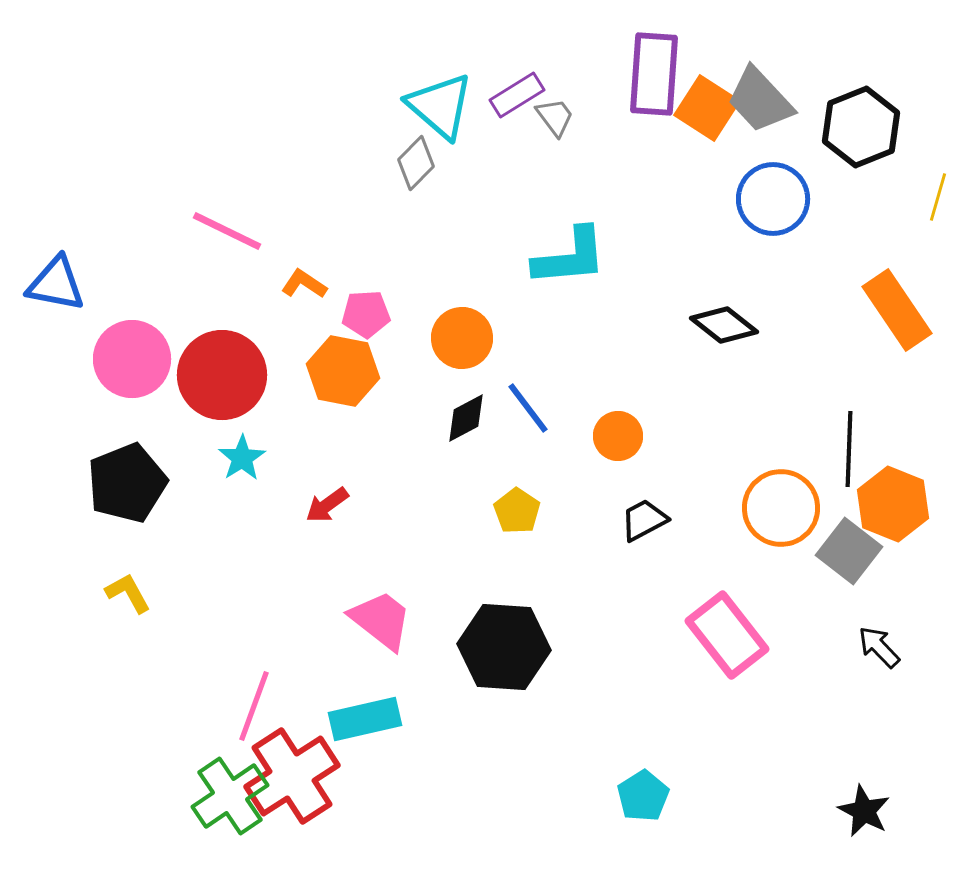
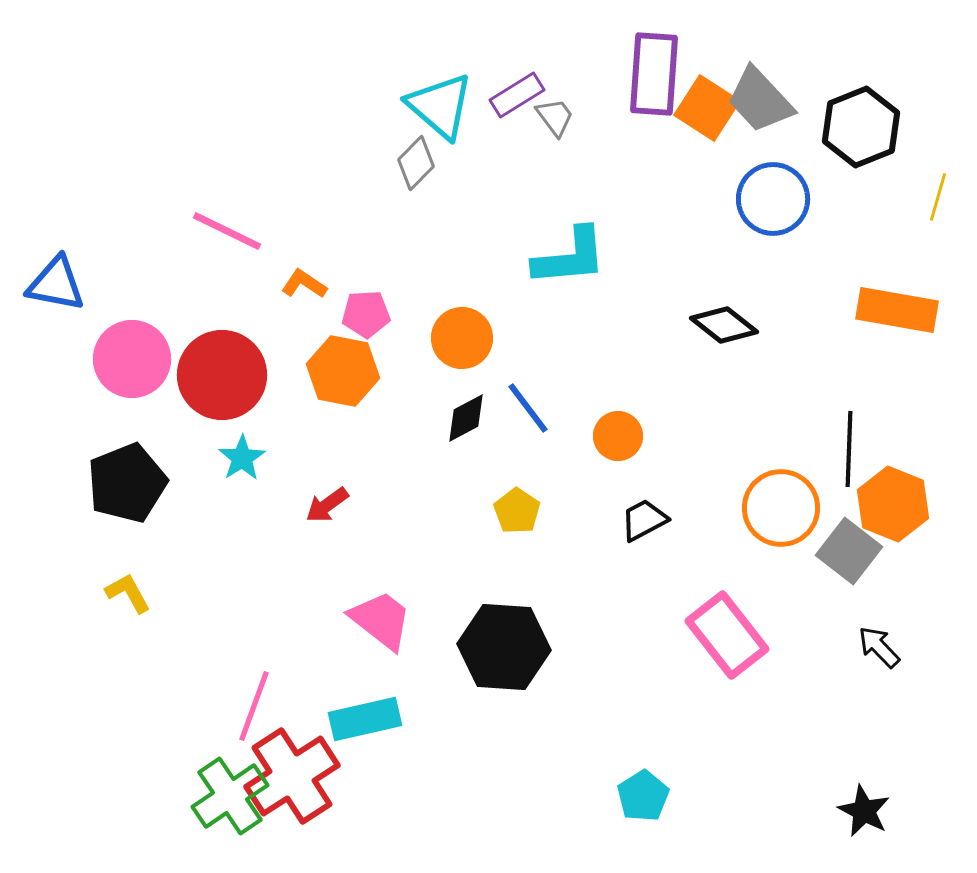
orange rectangle at (897, 310): rotated 46 degrees counterclockwise
